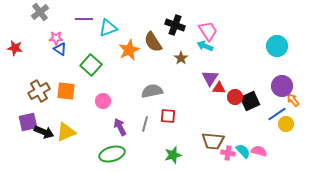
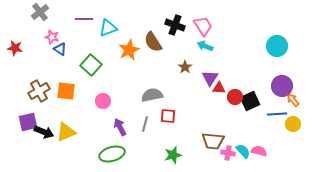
pink trapezoid: moved 5 px left, 5 px up
pink star: moved 4 px left, 1 px up; rotated 16 degrees clockwise
brown star: moved 4 px right, 9 px down
gray semicircle: moved 4 px down
blue line: rotated 30 degrees clockwise
yellow circle: moved 7 px right
